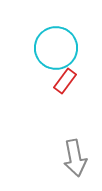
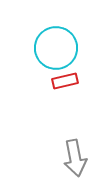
red rectangle: rotated 40 degrees clockwise
